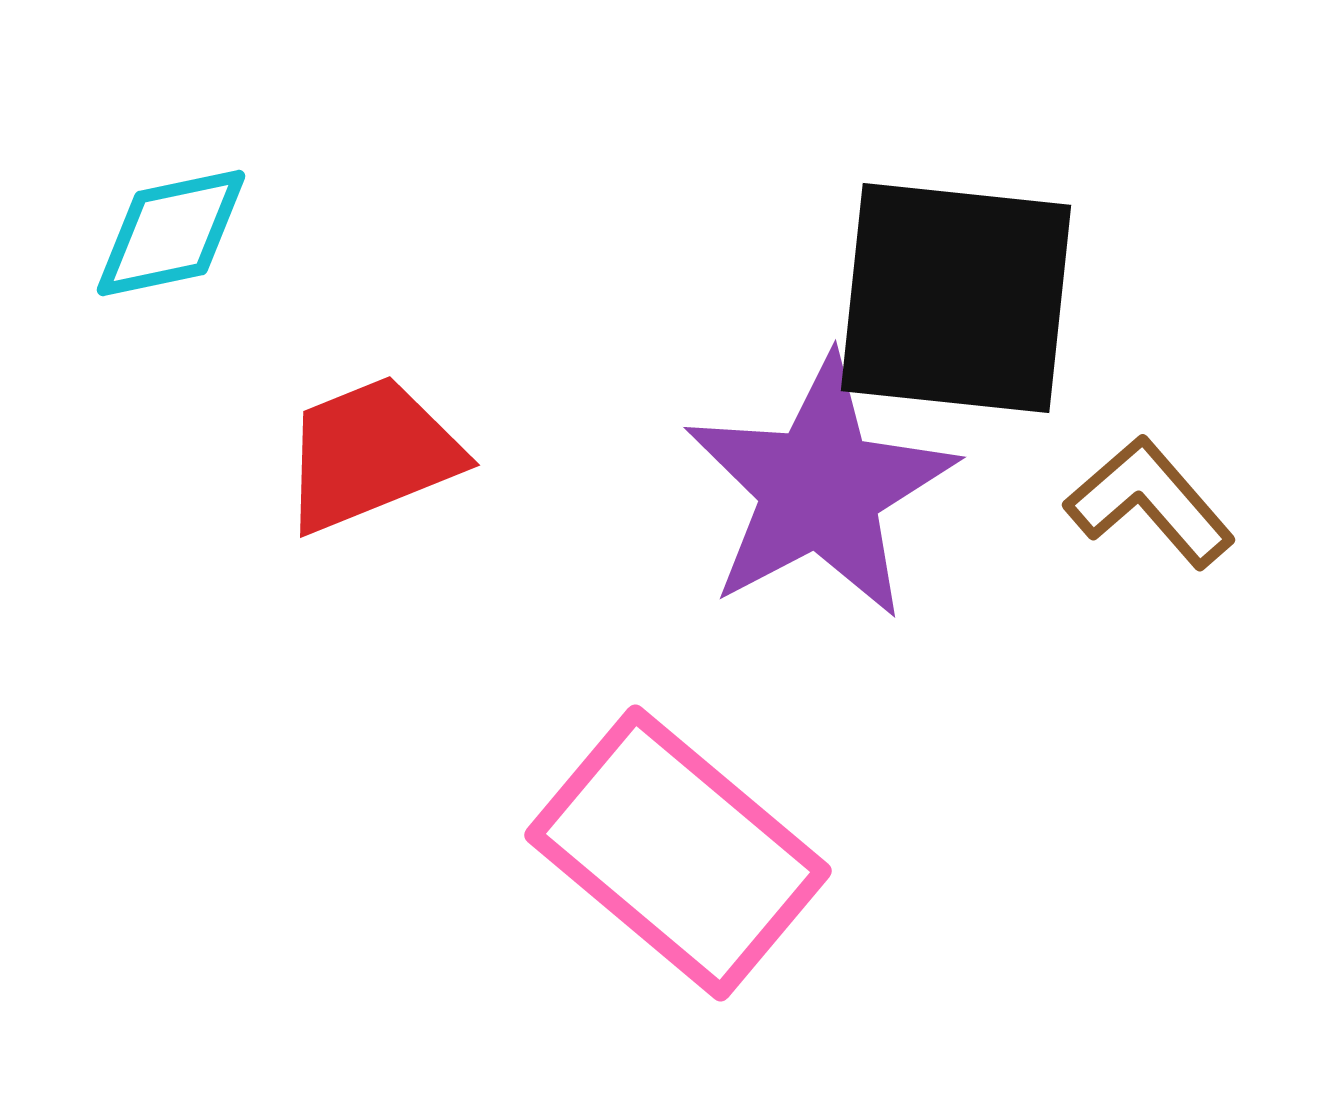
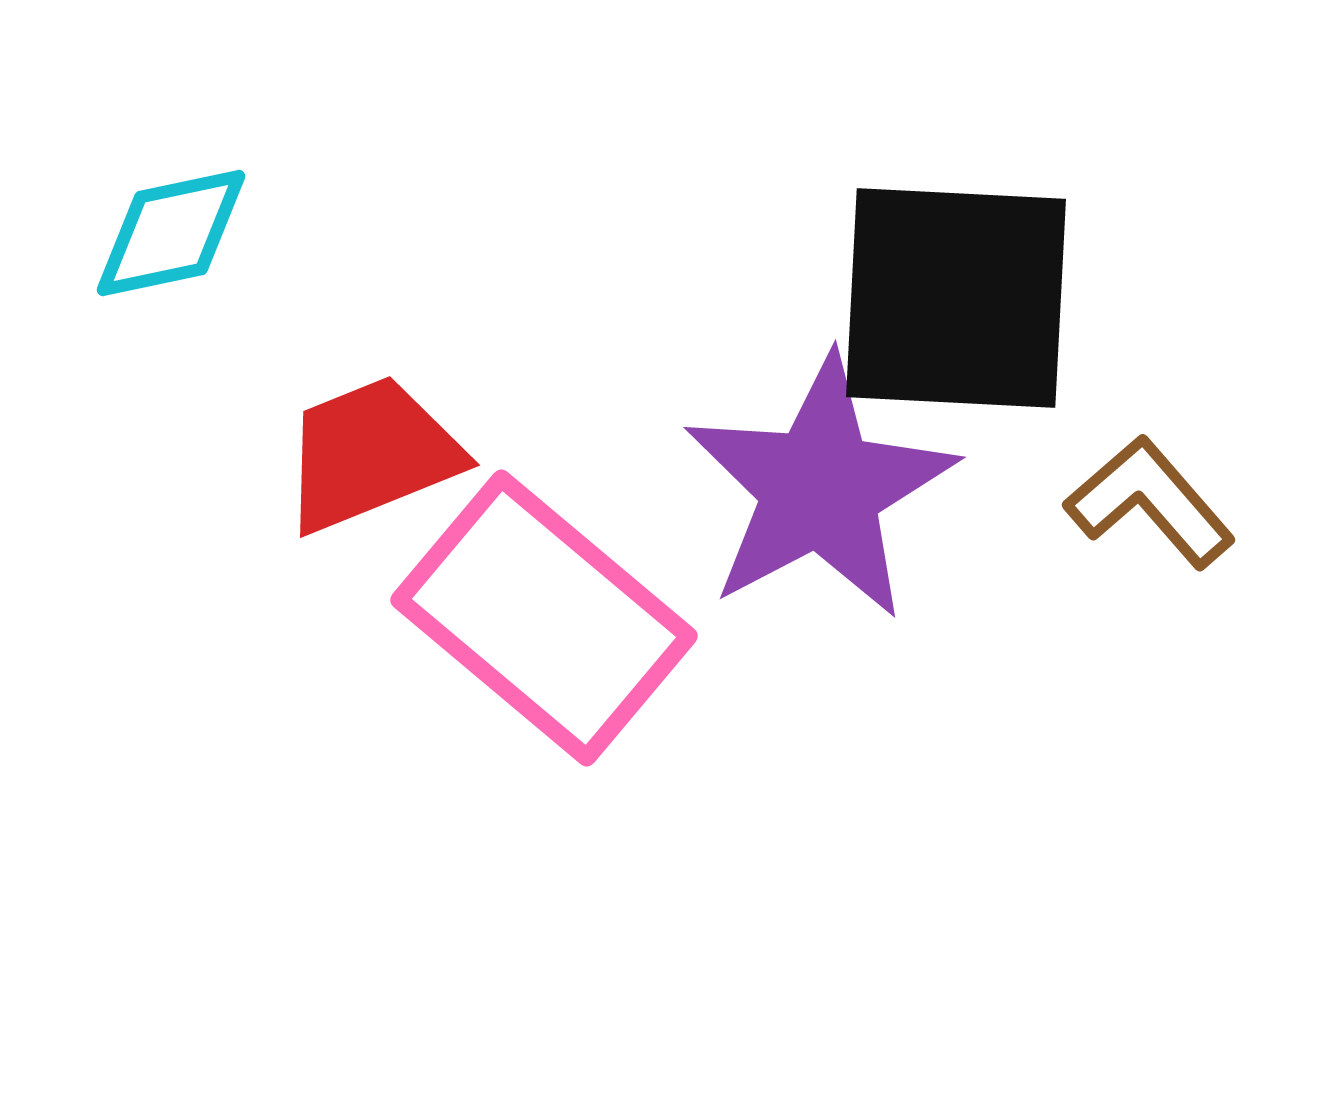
black square: rotated 3 degrees counterclockwise
pink rectangle: moved 134 px left, 235 px up
